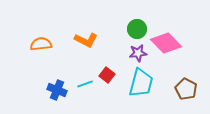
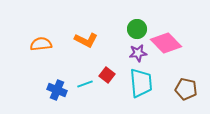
cyan trapezoid: rotated 20 degrees counterclockwise
brown pentagon: rotated 15 degrees counterclockwise
